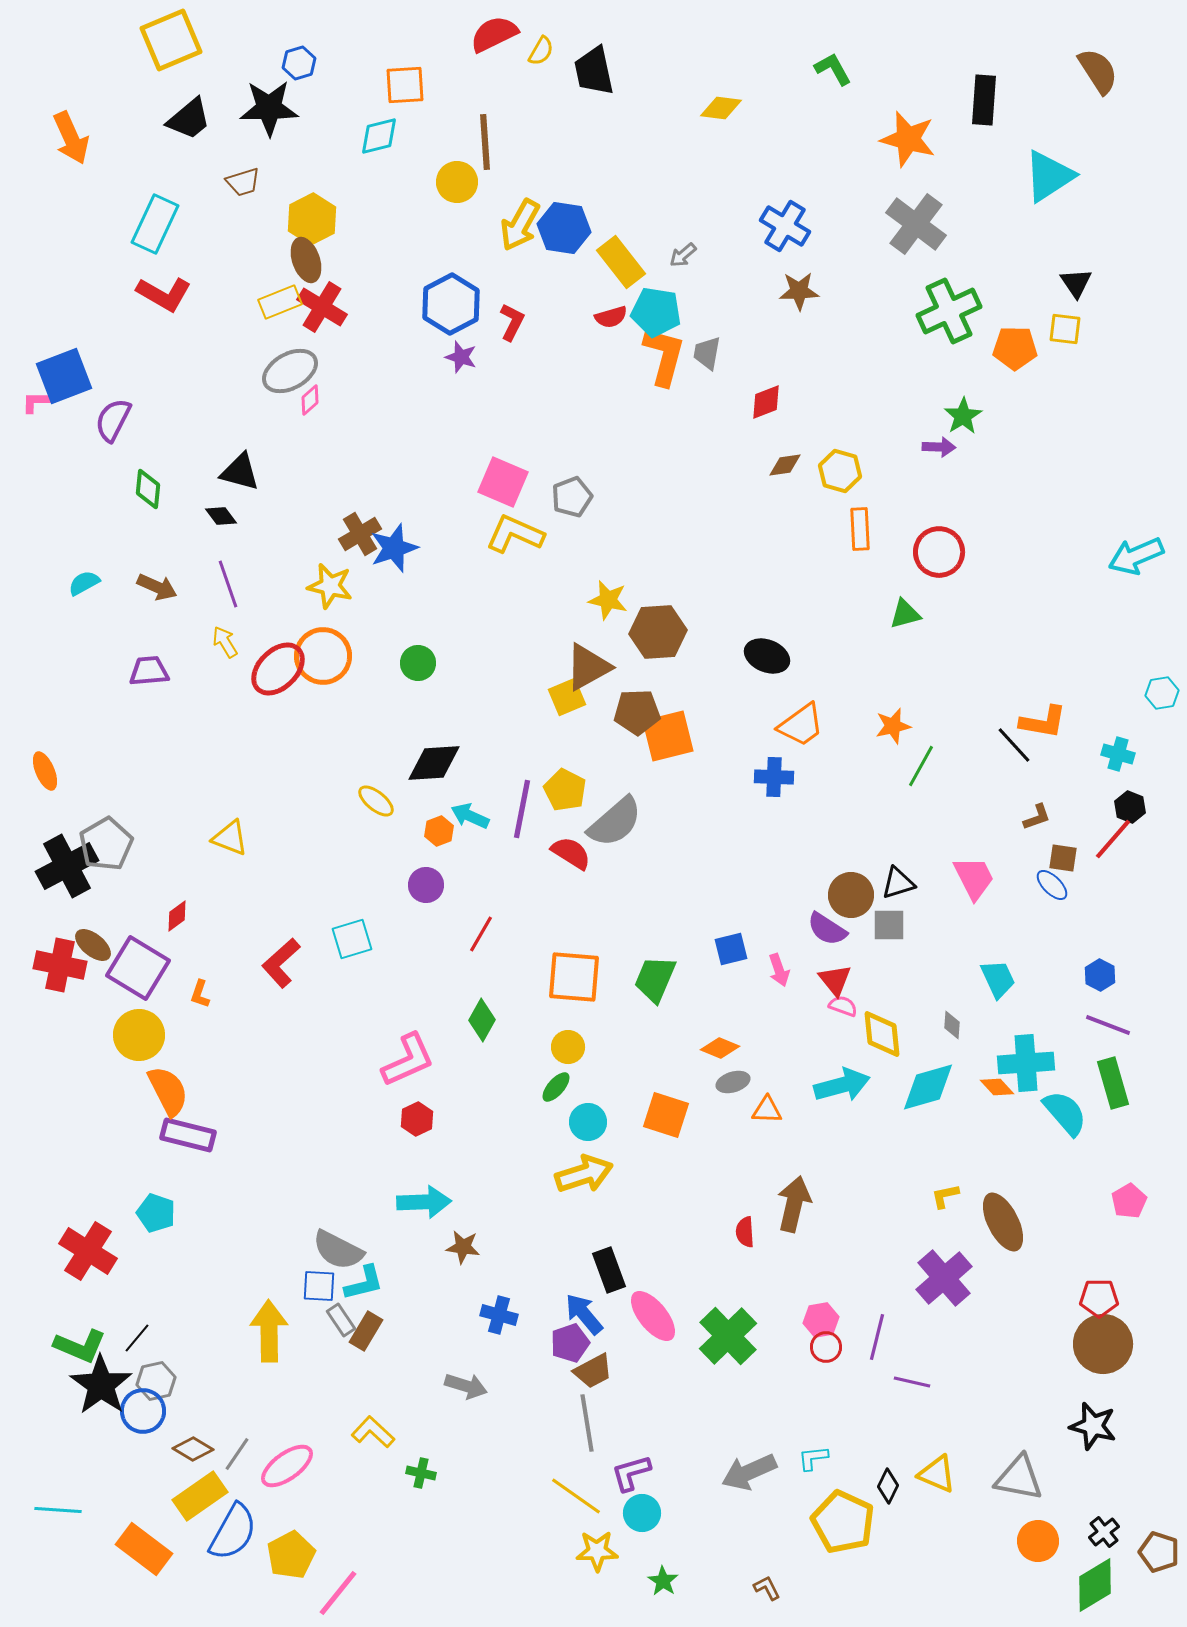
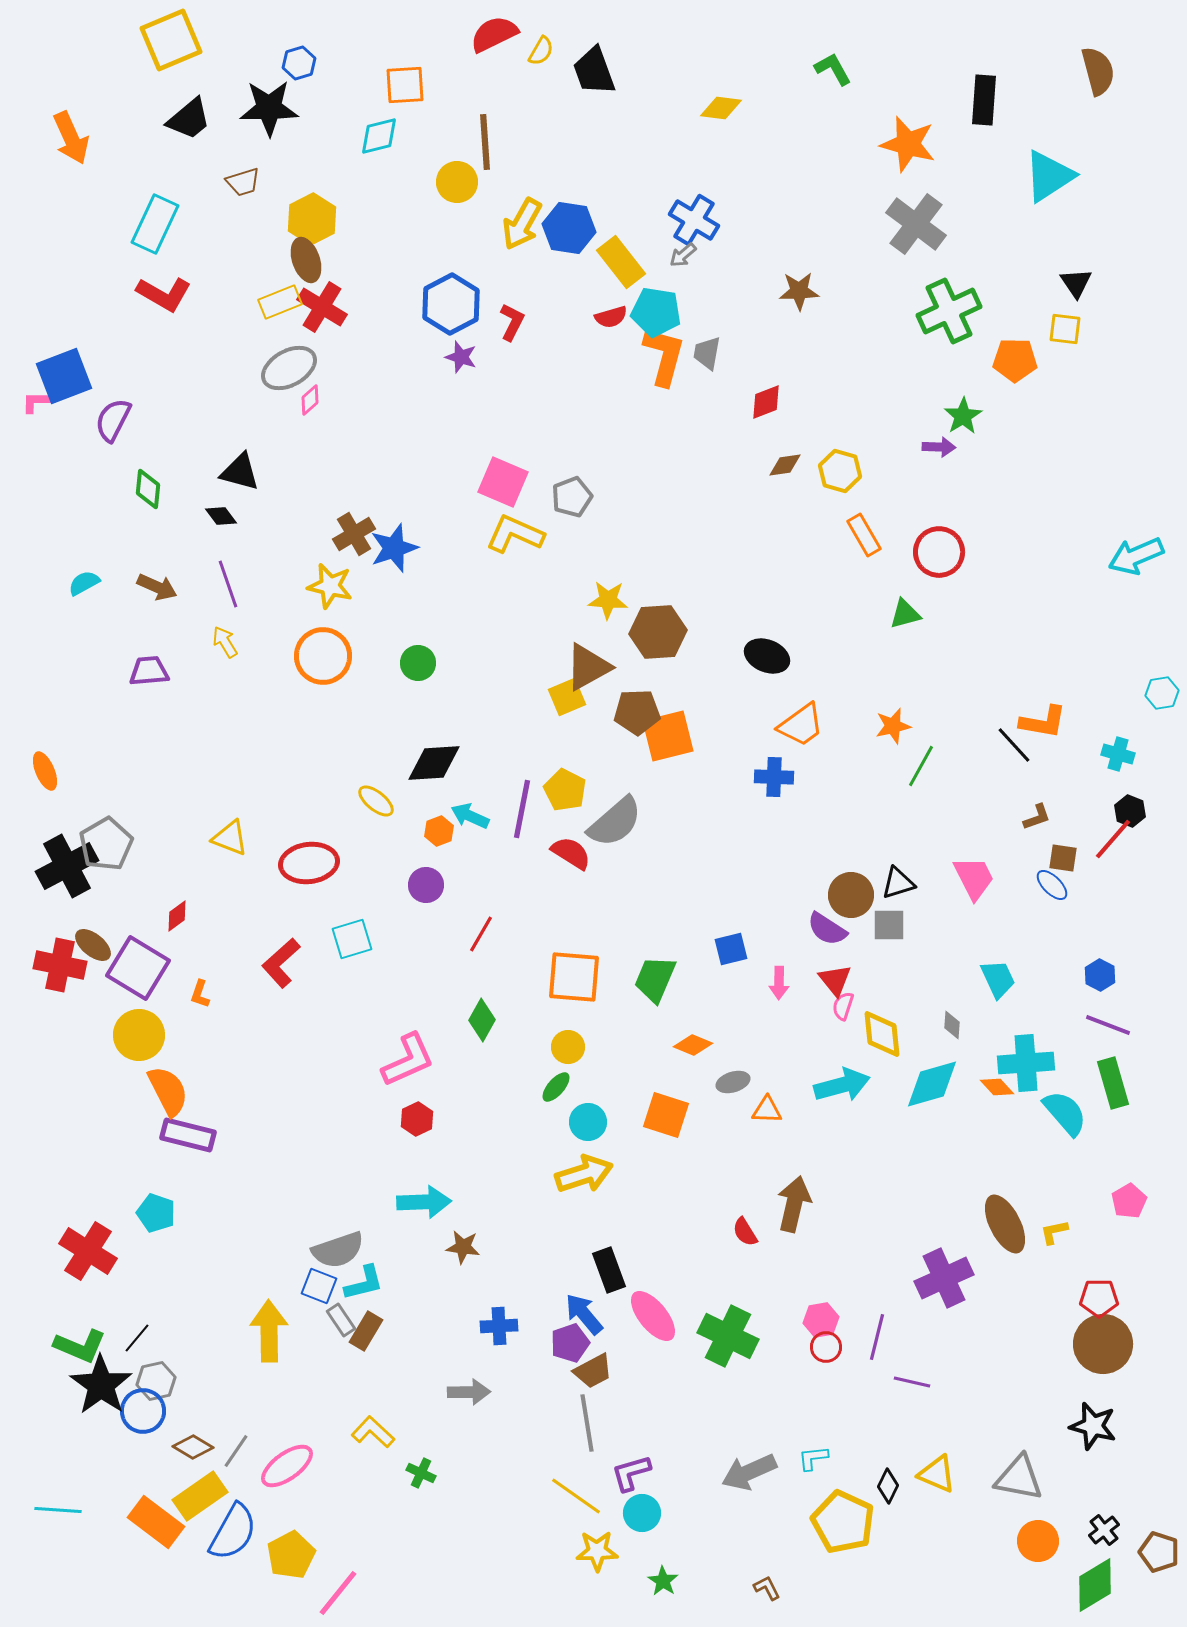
black trapezoid at (594, 71): rotated 8 degrees counterclockwise
brown semicircle at (1098, 71): rotated 18 degrees clockwise
orange star at (908, 139): moved 5 px down
yellow arrow at (520, 225): moved 2 px right, 1 px up
blue cross at (785, 226): moved 91 px left, 6 px up
blue hexagon at (564, 228): moved 5 px right
orange pentagon at (1015, 348): moved 12 px down
gray ellipse at (290, 371): moved 1 px left, 3 px up
orange rectangle at (860, 529): moved 4 px right, 6 px down; rotated 27 degrees counterclockwise
brown cross at (360, 534): moved 6 px left
yellow star at (608, 600): rotated 9 degrees counterclockwise
red ellipse at (278, 669): moved 31 px right, 194 px down; rotated 38 degrees clockwise
black hexagon at (1130, 807): moved 4 px down
pink arrow at (779, 970): moved 13 px down; rotated 20 degrees clockwise
pink semicircle at (843, 1006): rotated 92 degrees counterclockwise
orange diamond at (720, 1048): moved 27 px left, 3 px up
cyan diamond at (928, 1087): moved 4 px right, 3 px up
yellow L-shape at (945, 1196): moved 109 px right, 36 px down
brown ellipse at (1003, 1222): moved 2 px right, 2 px down
red semicircle at (745, 1232): rotated 28 degrees counterclockwise
gray semicircle at (338, 1250): rotated 46 degrees counterclockwise
purple cross at (944, 1278): rotated 16 degrees clockwise
blue square at (319, 1286): rotated 18 degrees clockwise
blue cross at (499, 1315): moved 11 px down; rotated 18 degrees counterclockwise
green cross at (728, 1336): rotated 20 degrees counterclockwise
gray arrow at (466, 1386): moved 3 px right, 6 px down; rotated 18 degrees counterclockwise
brown diamond at (193, 1449): moved 2 px up
gray line at (237, 1454): moved 1 px left, 3 px up
green cross at (421, 1473): rotated 12 degrees clockwise
black cross at (1104, 1532): moved 2 px up
orange rectangle at (144, 1549): moved 12 px right, 27 px up
